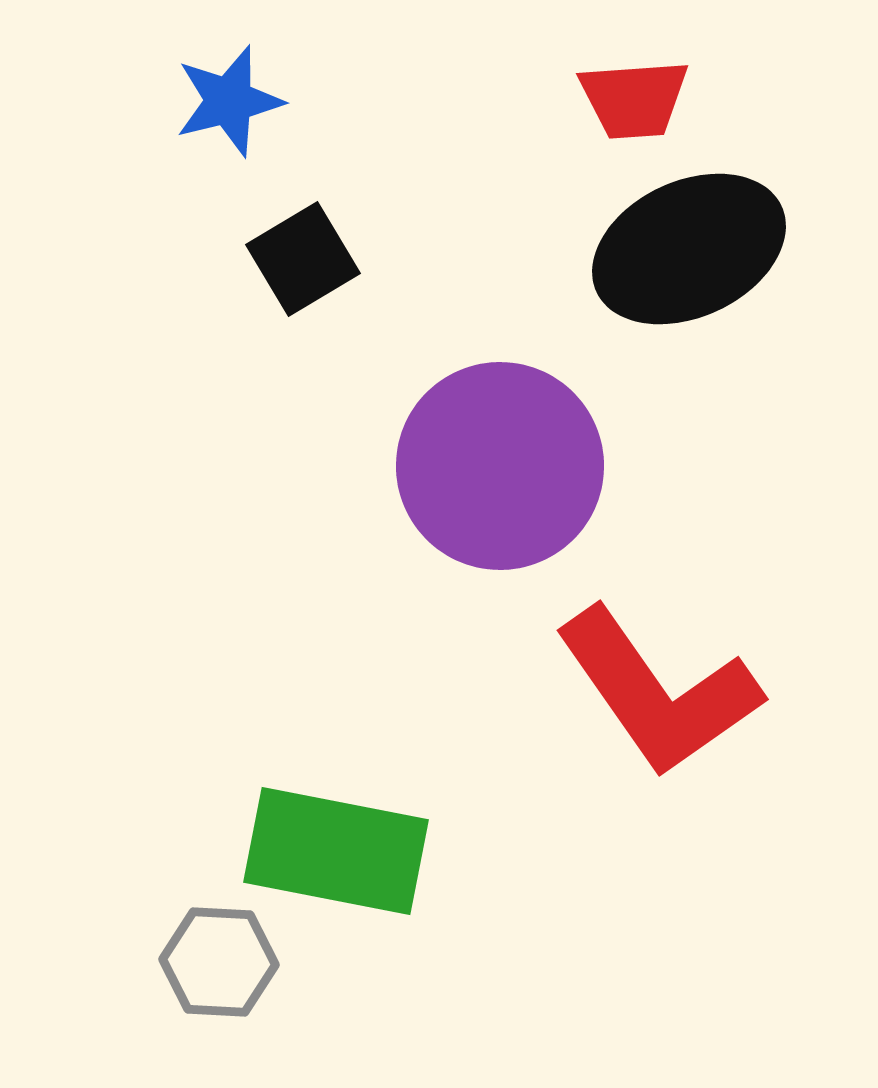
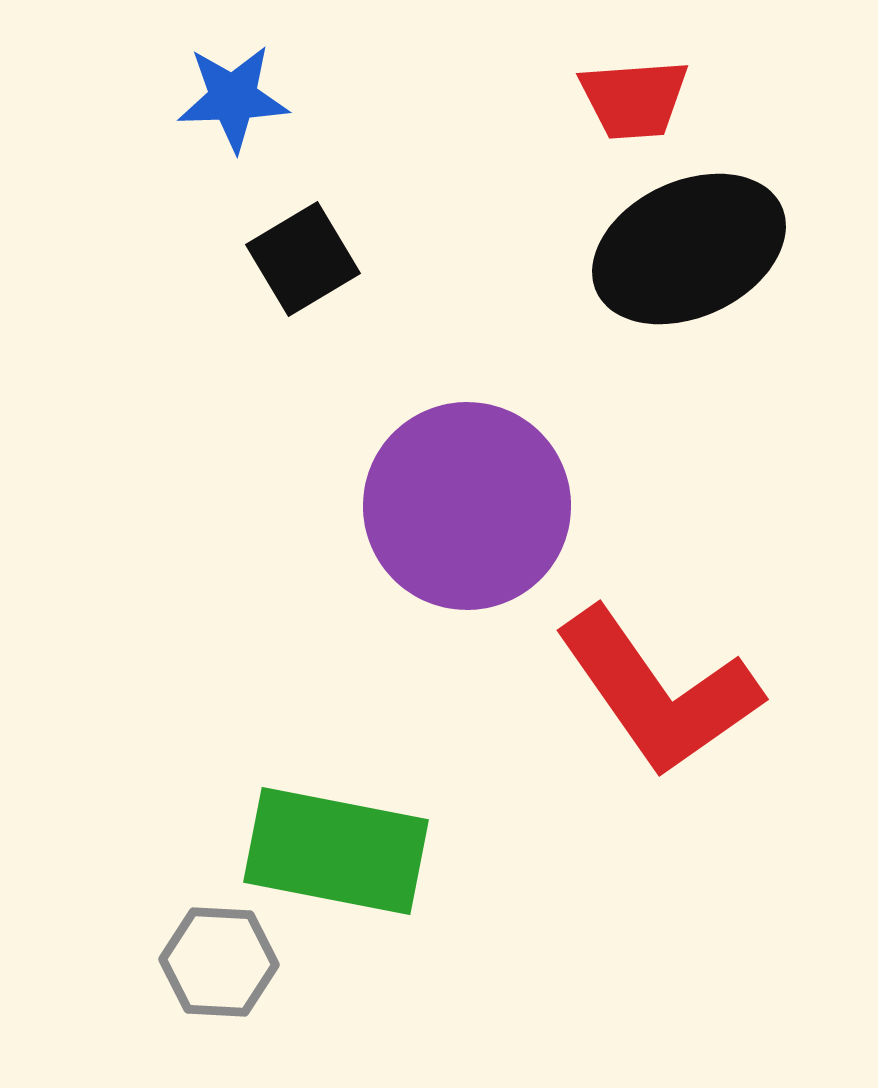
blue star: moved 4 px right, 3 px up; rotated 12 degrees clockwise
purple circle: moved 33 px left, 40 px down
